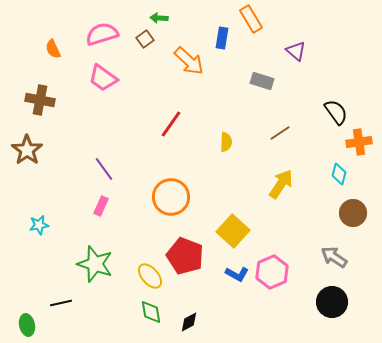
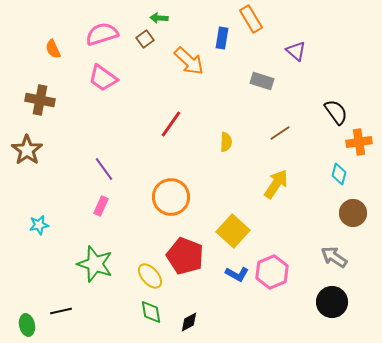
yellow arrow: moved 5 px left
black line: moved 8 px down
